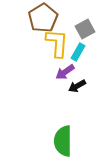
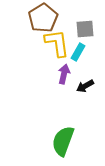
gray square: rotated 24 degrees clockwise
yellow L-shape: rotated 12 degrees counterclockwise
purple arrow: moved 1 px left, 2 px down; rotated 138 degrees clockwise
black arrow: moved 8 px right
green semicircle: rotated 20 degrees clockwise
